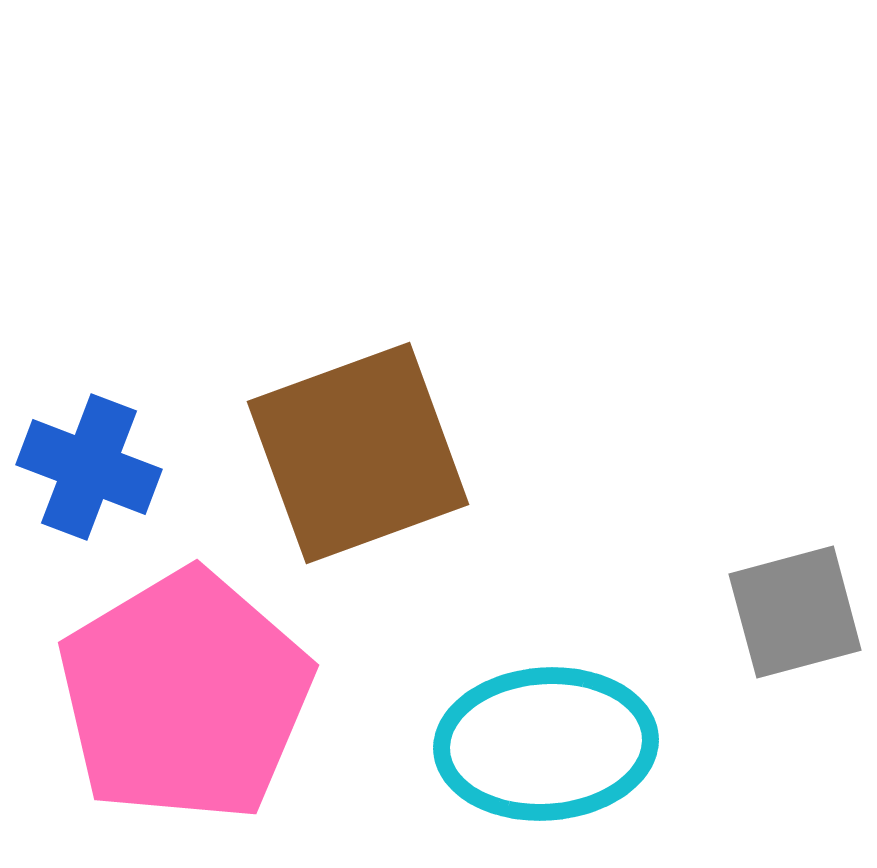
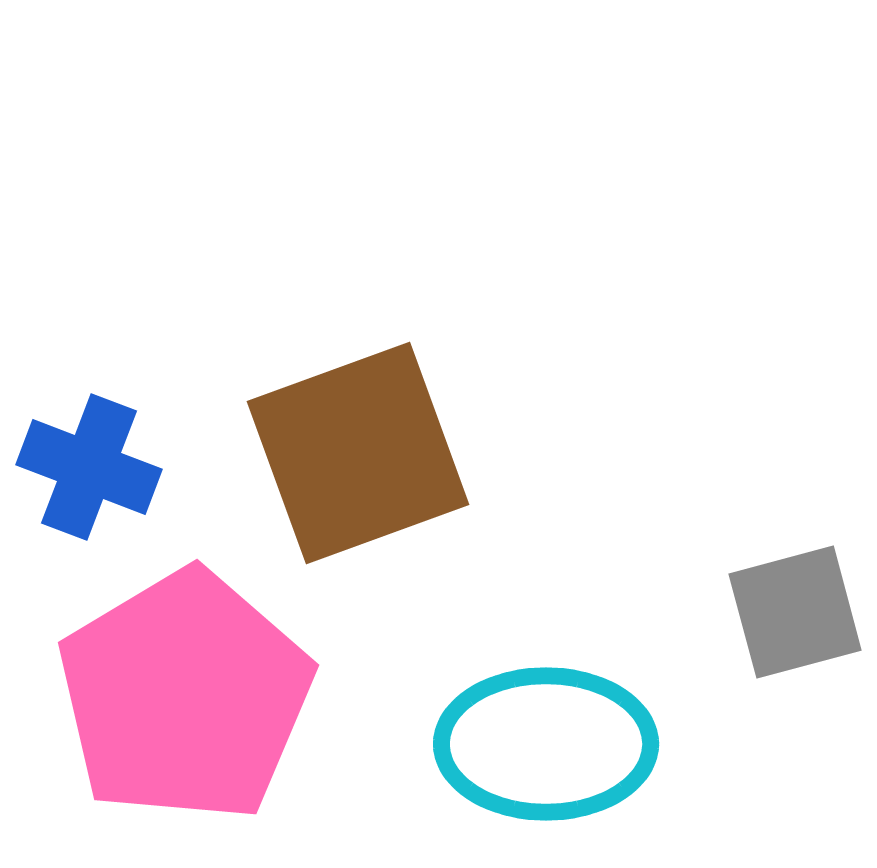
cyan ellipse: rotated 4 degrees clockwise
